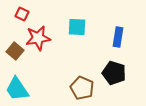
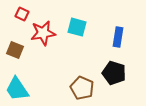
cyan square: rotated 12 degrees clockwise
red star: moved 5 px right, 5 px up
brown square: moved 1 px up; rotated 18 degrees counterclockwise
